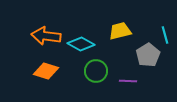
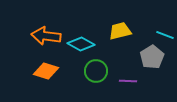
cyan line: rotated 54 degrees counterclockwise
gray pentagon: moved 4 px right, 2 px down
